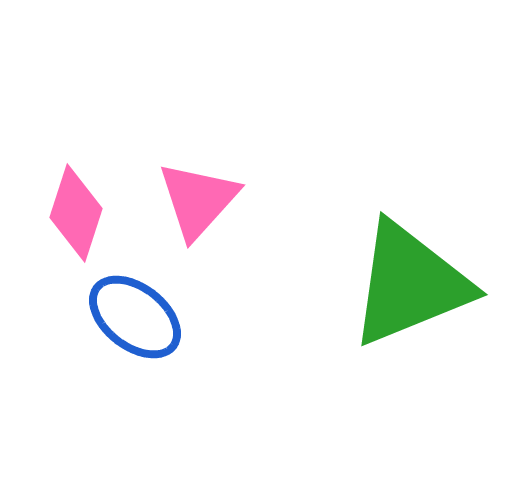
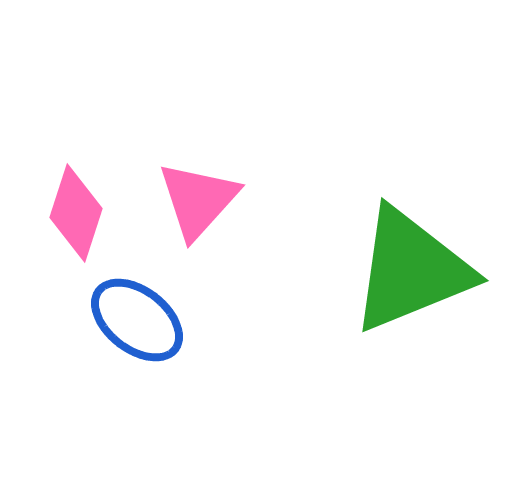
green triangle: moved 1 px right, 14 px up
blue ellipse: moved 2 px right, 3 px down
